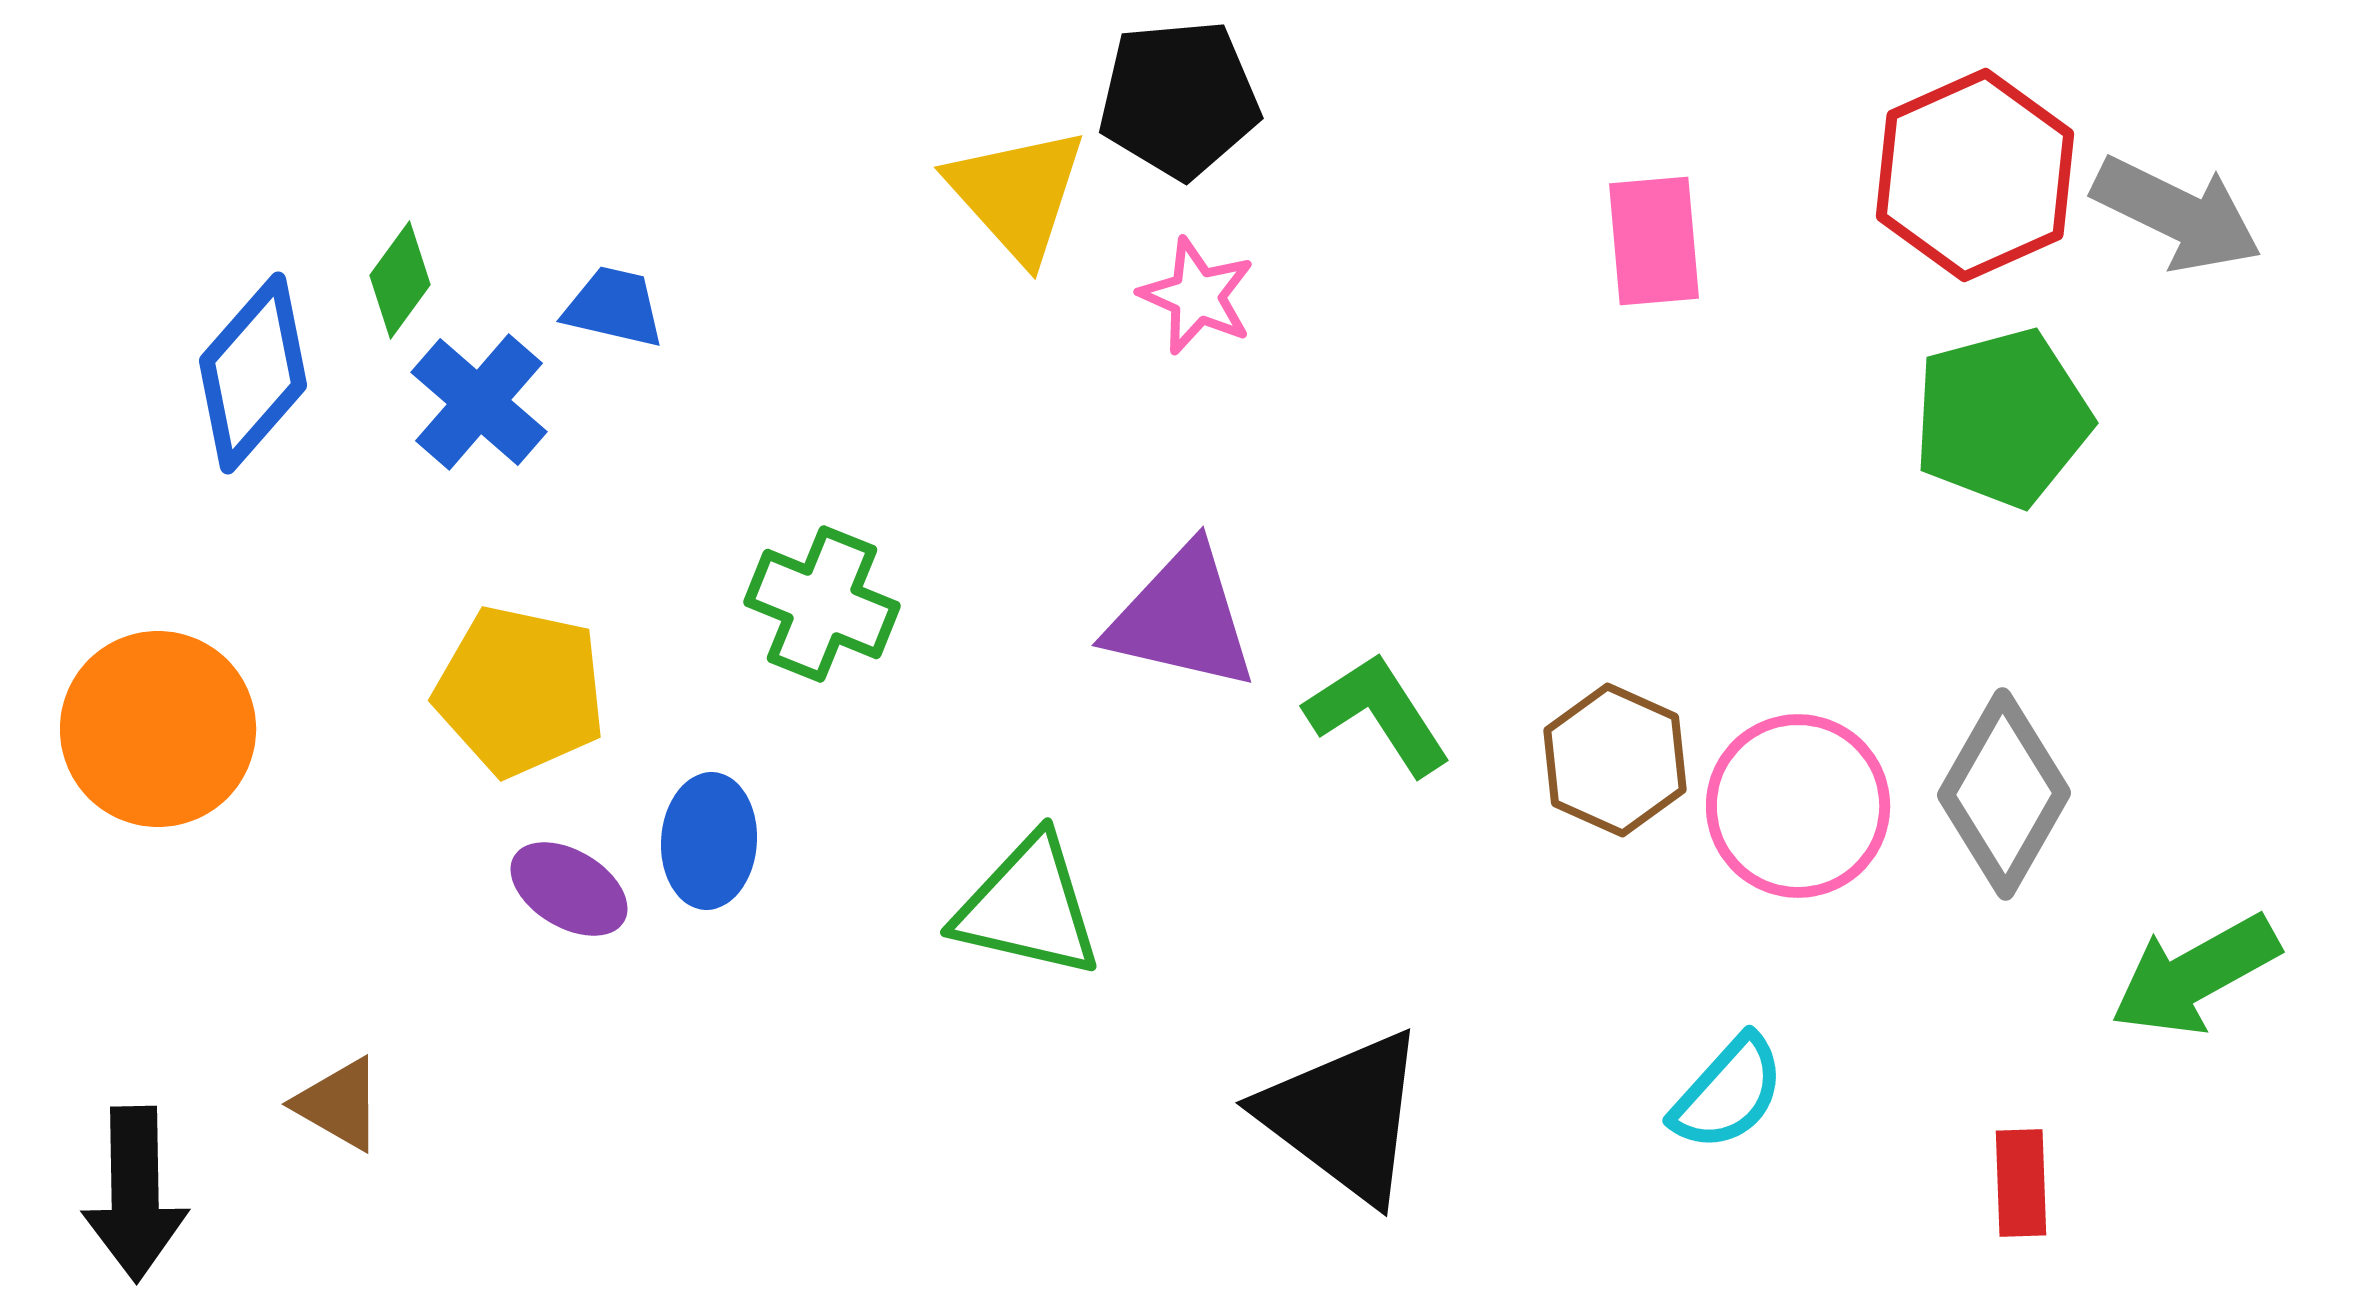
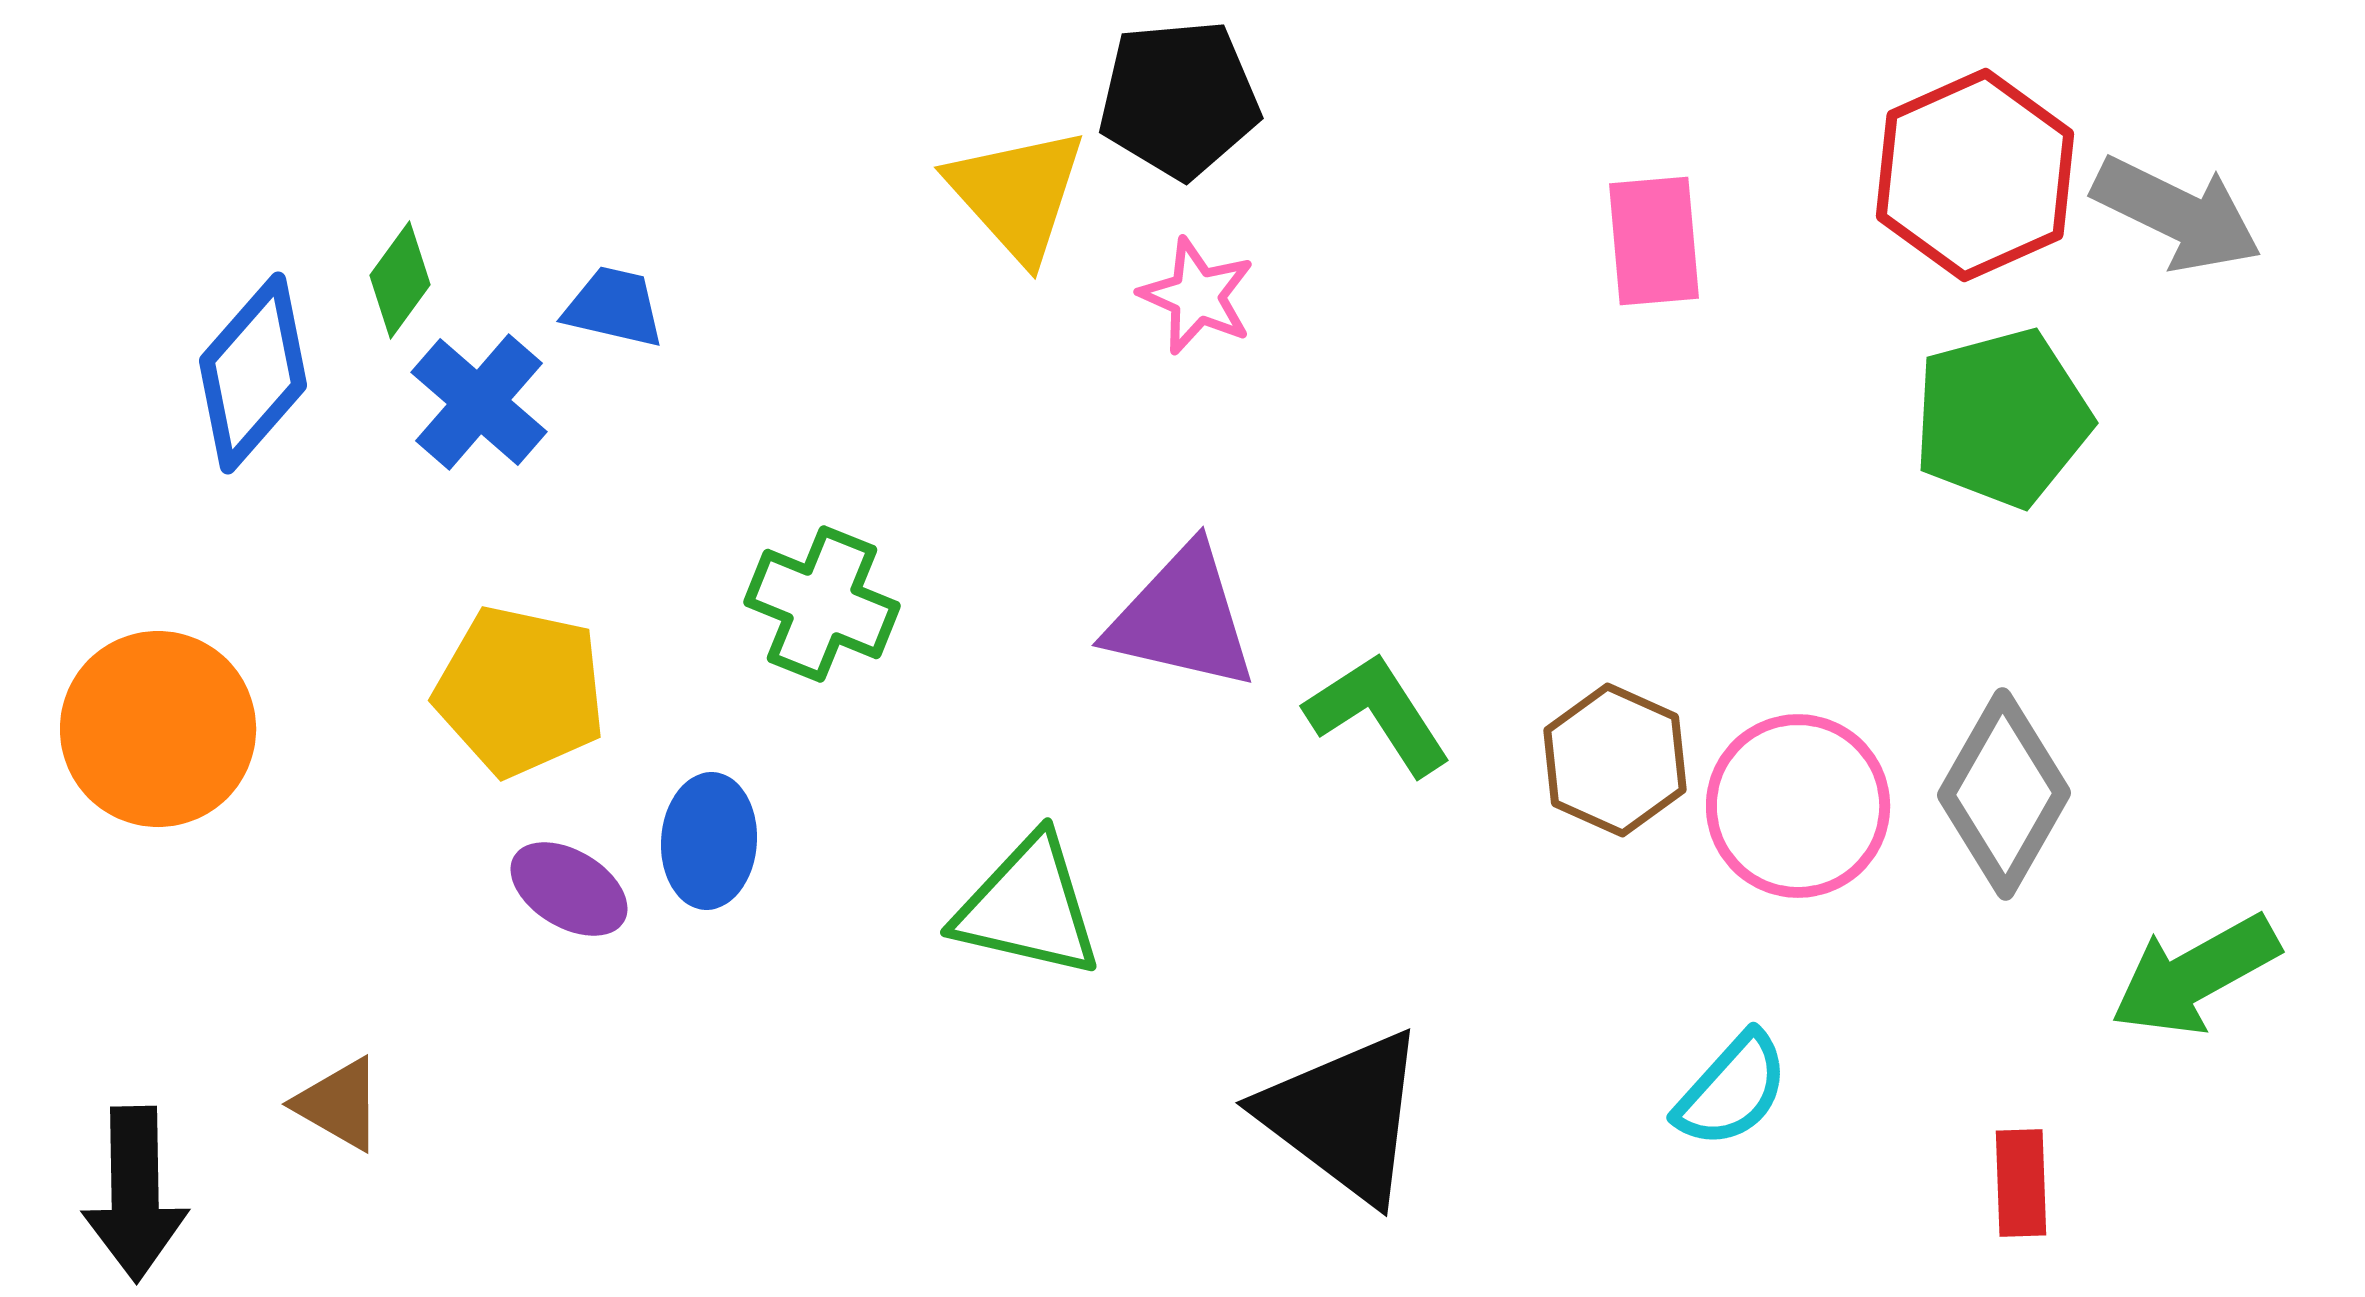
cyan semicircle: moved 4 px right, 3 px up
